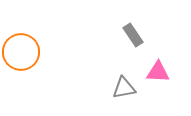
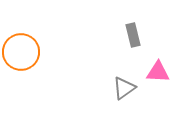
gray rectangle: rotated 20 degrees clockwise
gray triangle: rotated 25 degrees counterclockwise
